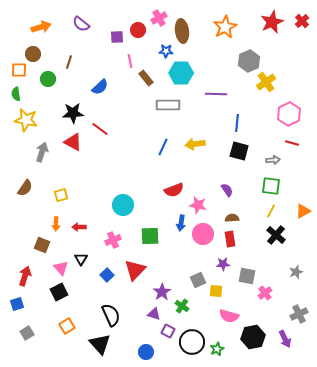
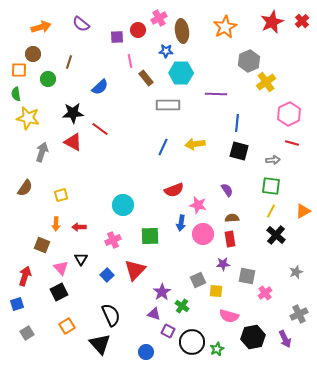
yellow star at (26, 120): moved 2 px right, 2 px up
